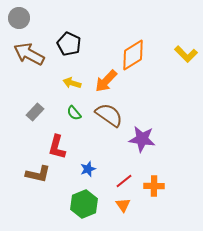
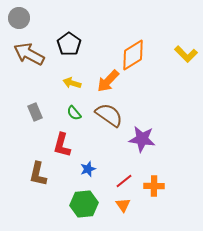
black pentagon: rotated 10 degrees clockwise
orange arrow: moved 2 px right
gray rectangle: rotated 66 degrees counterclockwise
red L-shape: moved 5 px right, 2 px up
brown L-shape: rotated 90 degrees clockwise
green hexagon: rotated 16 degrees clockwise
